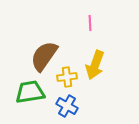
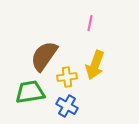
pink line: rotated 14 degrees clockwise
